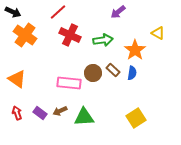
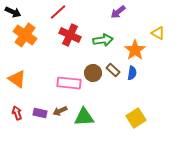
purple rectangle: rotated 24 degrees counterclockwise
